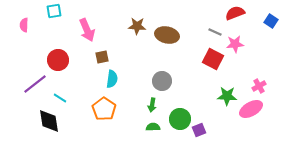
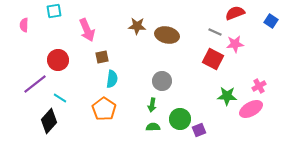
black diamond: rotated 50 degrees clockwise
